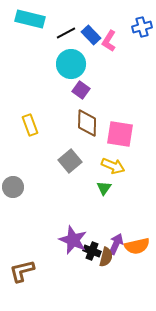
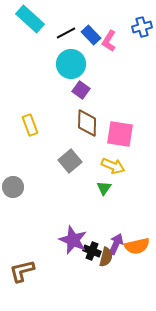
cyan rectangle: rotated 28 degrees clockwise
